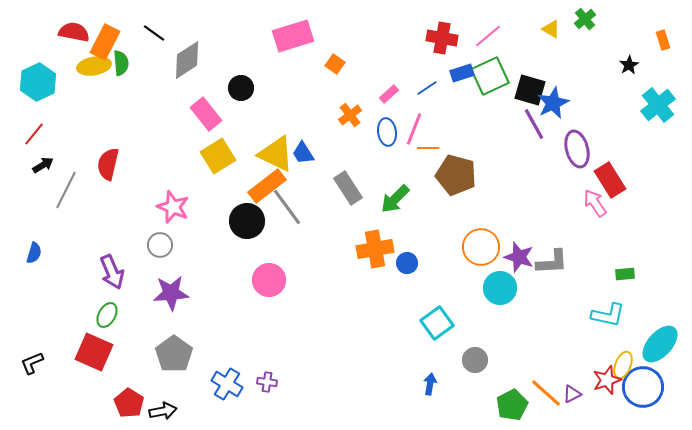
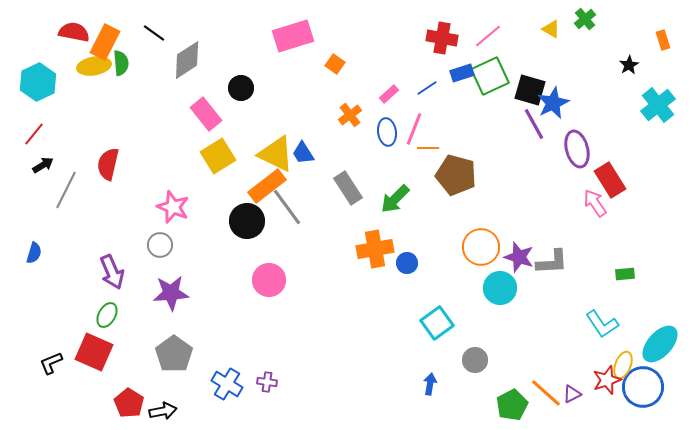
cyan L-shape at (608, 315): moved 6 px left, 9 px down; rotated 44 degrees clockwise
black L-shape at (32, 363): moved 19 px right
